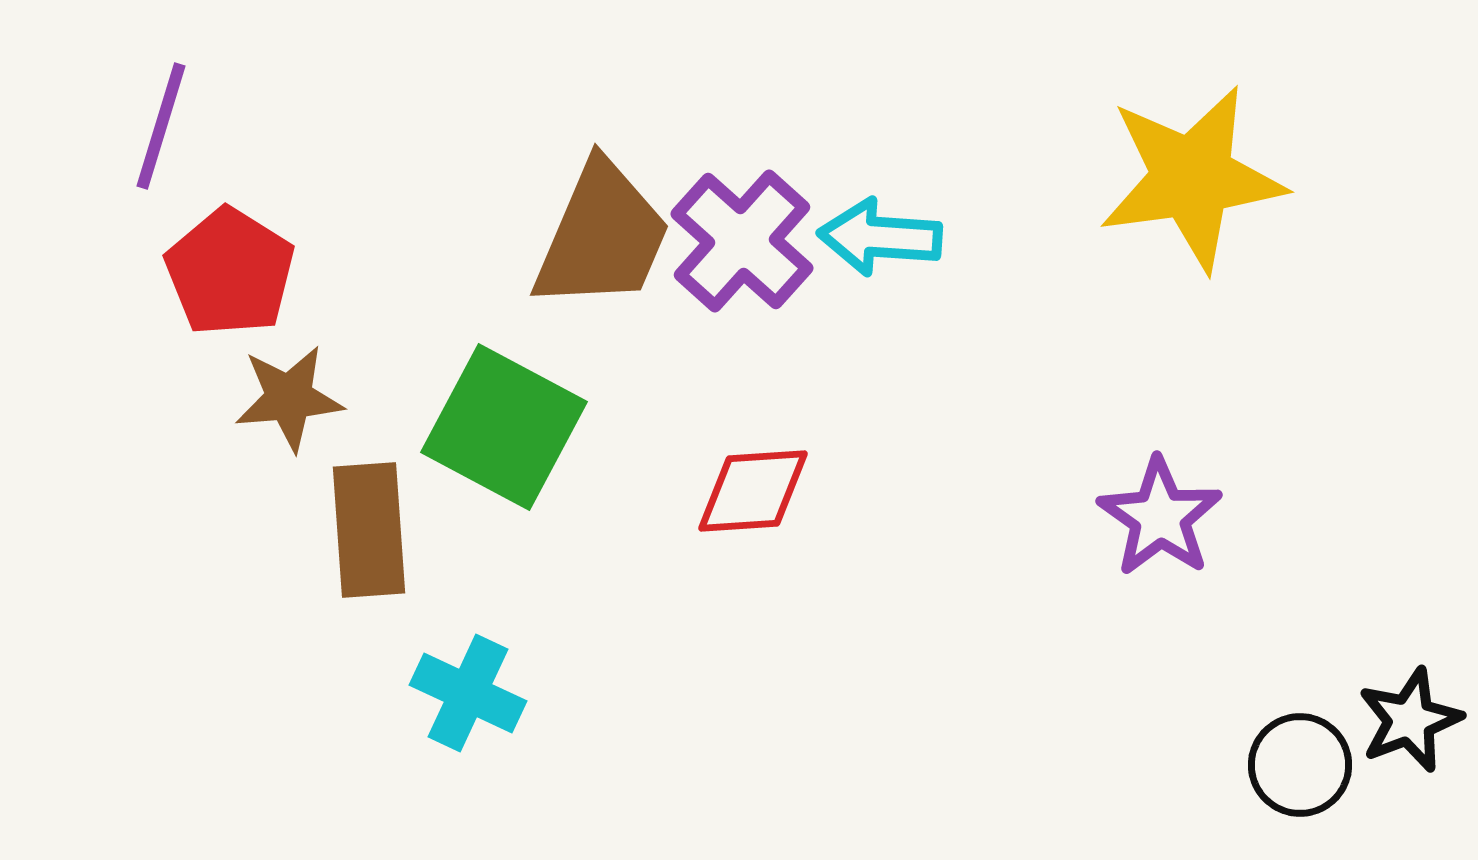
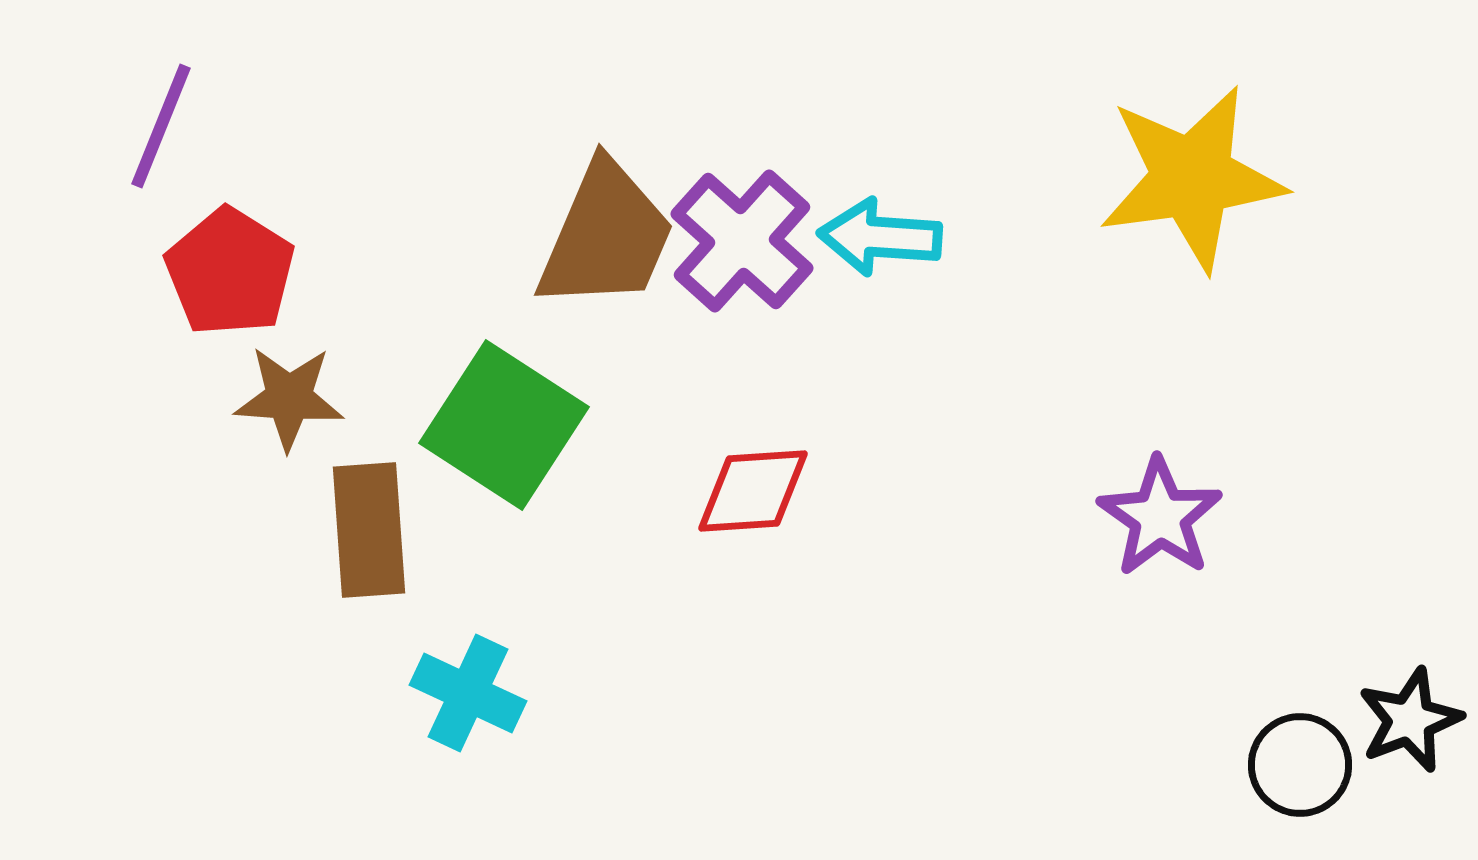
purple line: rotated 5 degrees clockwise
brown trapezoid: moved 4 px right
brown star: rotated 9 degrees clockwise
green square: moved 2 px up; rotated 5 degrees clockwise
